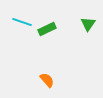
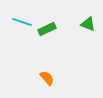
green triangle: rotated 42 degrees counterclockwise
orange semicircle: moved 2 px up
